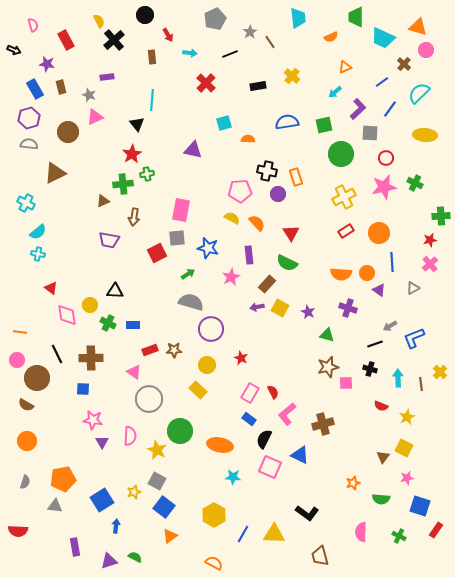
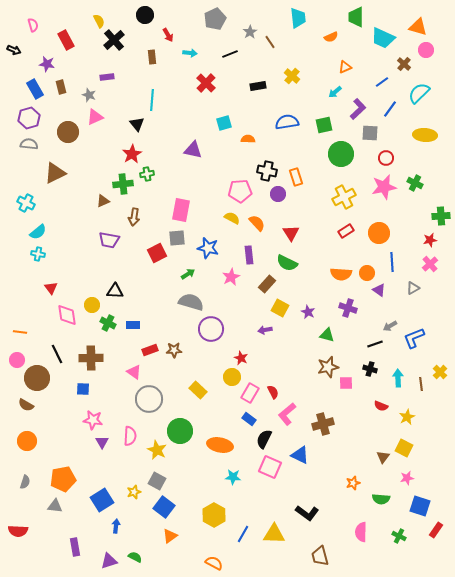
red triangle at (51, 288): rotated 16 degrees clockwise
yellow circle at (90, 305): moved 2 px right
purple arrow at (257, 307): moved 8 px right, 23 px down
yellow circle at (207, 365): moved 25 px right, 12 px down
